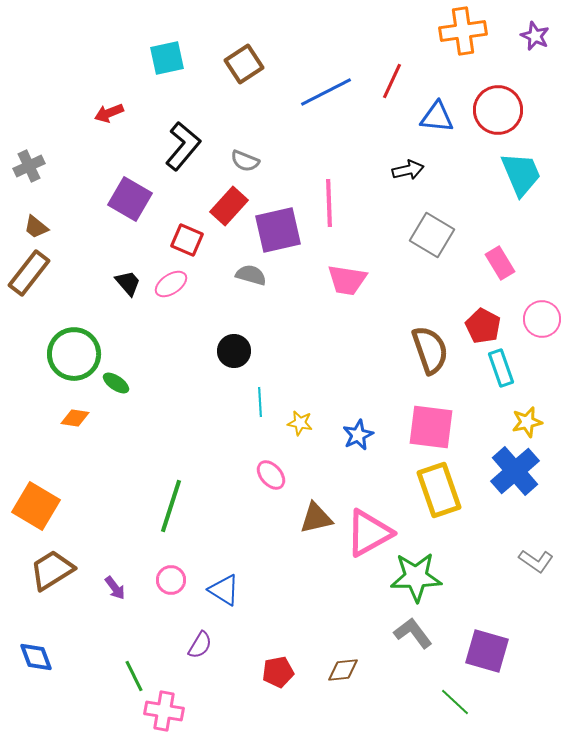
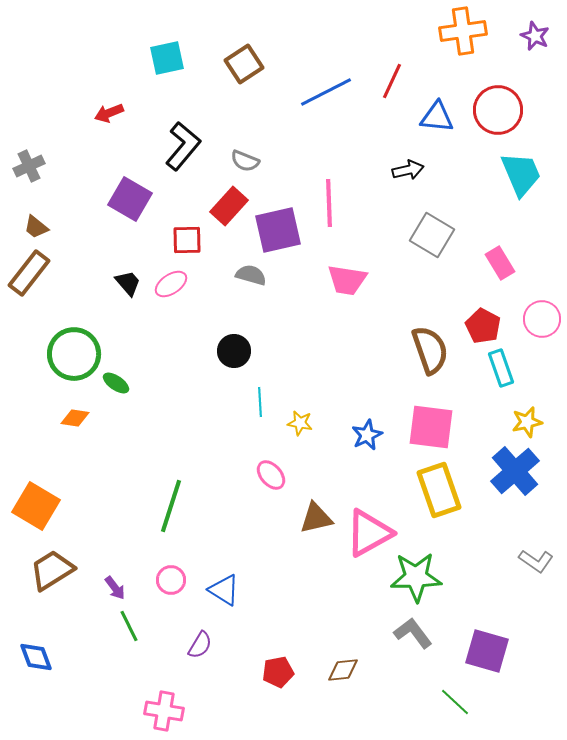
red square at (187, 240): rotated 24 degrees counterclockwise
blue star at (358, 435): moved 9 px right
green line at (134, 676): moved 5 px left, 50 px up
